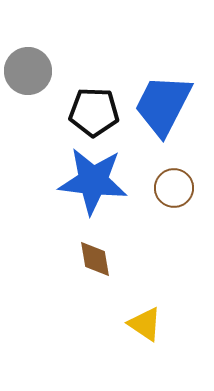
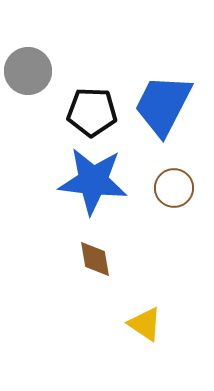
black pentagon: moved 2 px left
